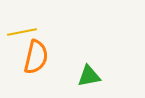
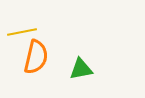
green triangle: moved 8 px left, 7 px up
